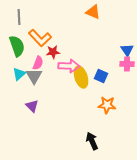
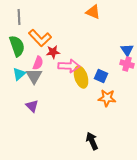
pink cross: rotated 16 degrees clockwise
orange star: moved 7 px up
